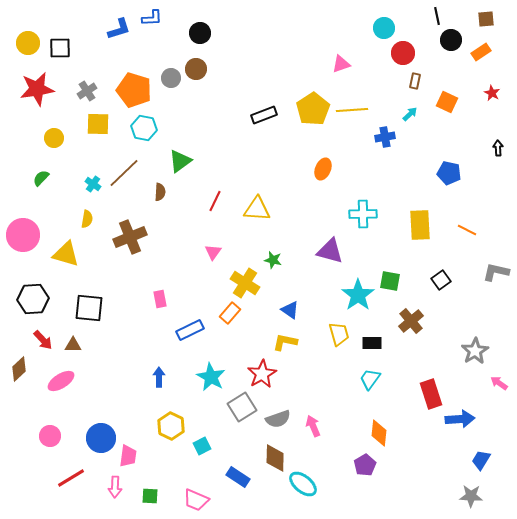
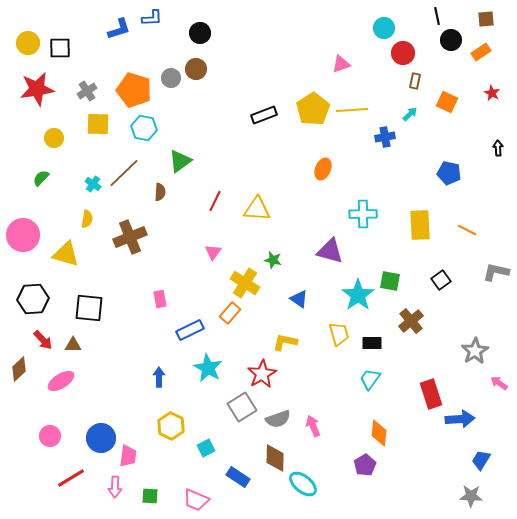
blue triangle at (290, 310): moved 9 px right, 11 px up
cyan star at (211, 377): moved 3 px left, 9 px up
cyan square at (202, 446): moved 4 px right, 2 px down
